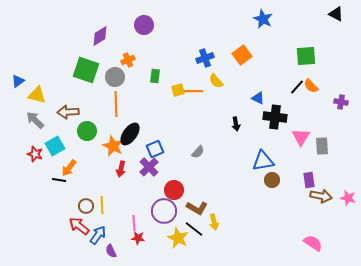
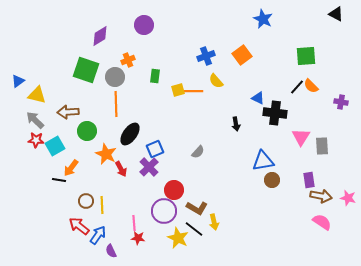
blue cross at (205, 58): moved 1 px right, 2 px up
black cross at (275, 117): moved 4 px up
orange star at (113, 146): moved 7 px left, 8 px down
red star at (35, 154): moved 1 px right, 14 px up; rotated 14 degrees counterclockwise
orange arrow at (69, 168): moved 2 px right
red arrow at (121, 169): rotated 42 degrees counterclockwise
brown circle at (86, 206): moved 5 px up
pink semicircle at (313, 243): moved 9 px right, 21 px up
